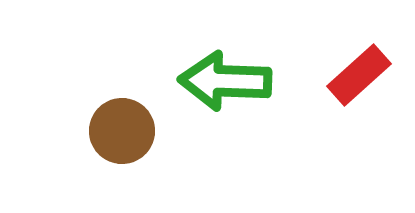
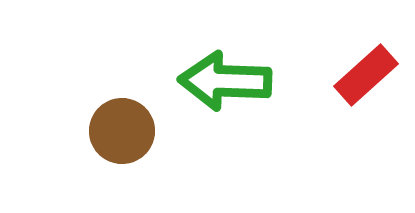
red rectangle: moved 7 px right
